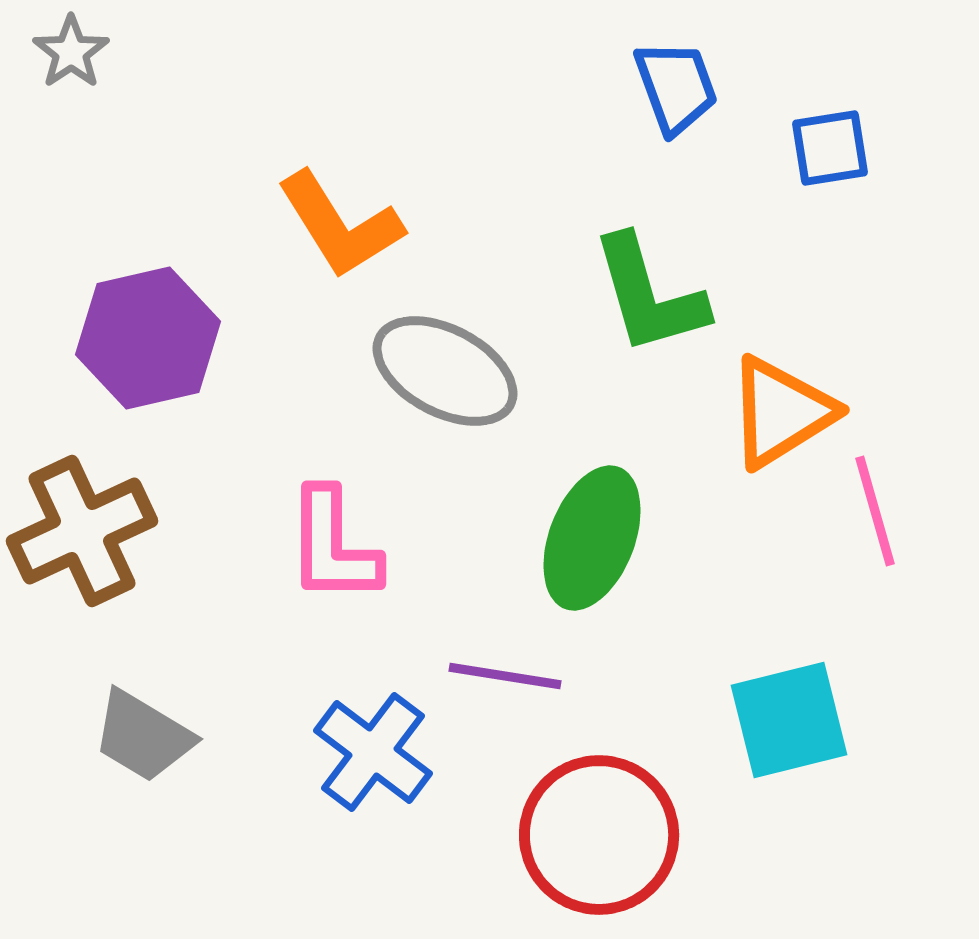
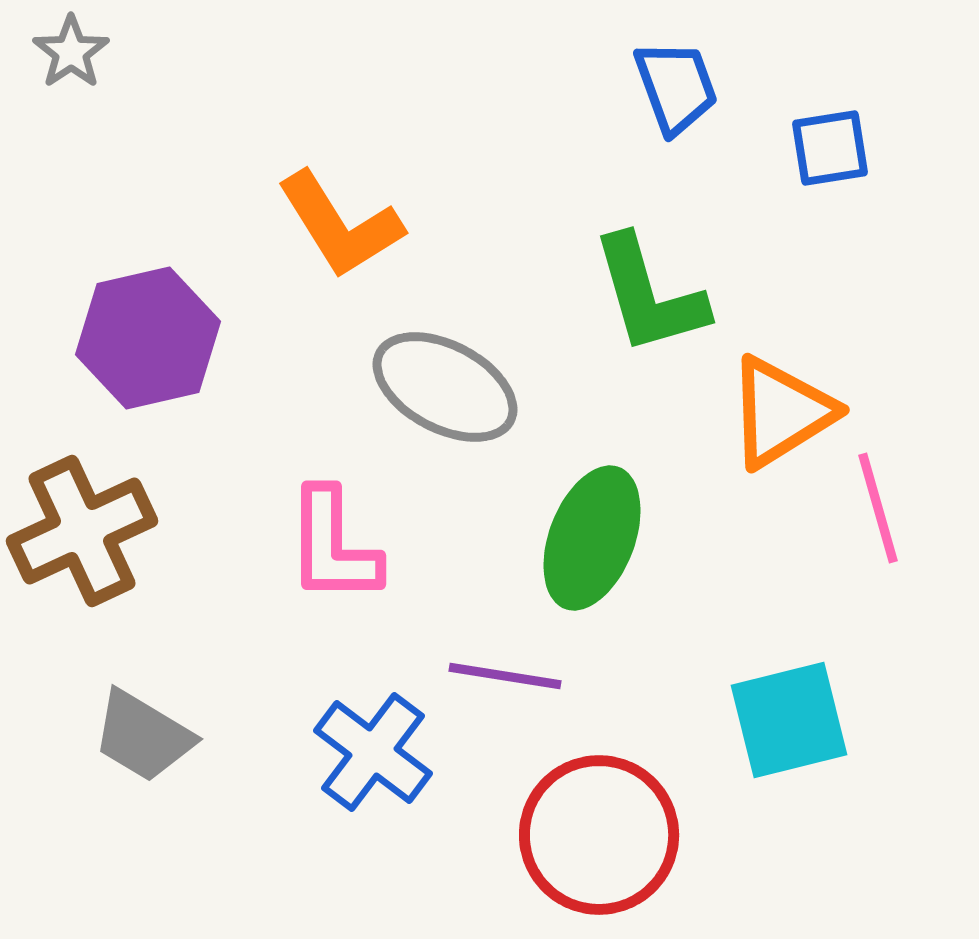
gray ellipse: moved 16 px down
pink line: moved 3 px right, 3 px up
